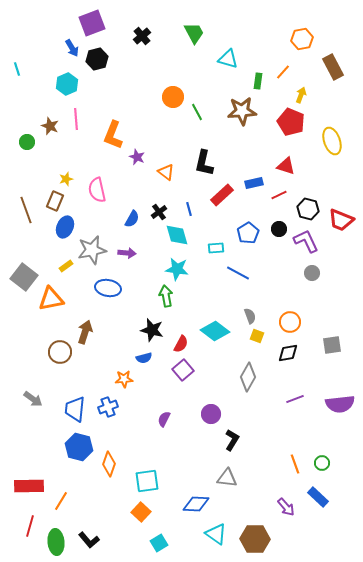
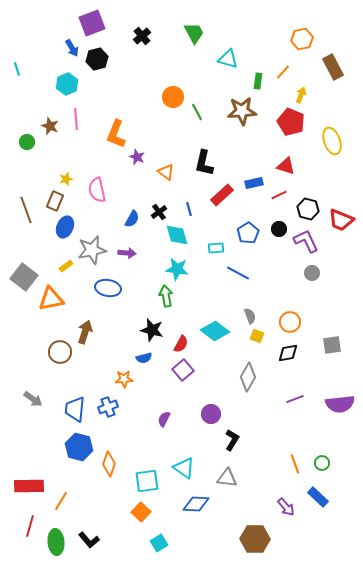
orange L-shape at (113, 135): moved 3 px right, 1 px up
cyan triangle at (216, 534): moved 32 px left, 66 px up
